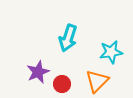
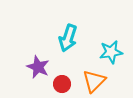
purple star: moved 5 px up; rotated 25 degrees counterclockwise
orange triangle: moved 3 px left
